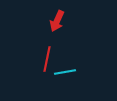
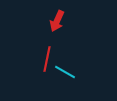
cyan line: rotated 40 degrees clockwise
